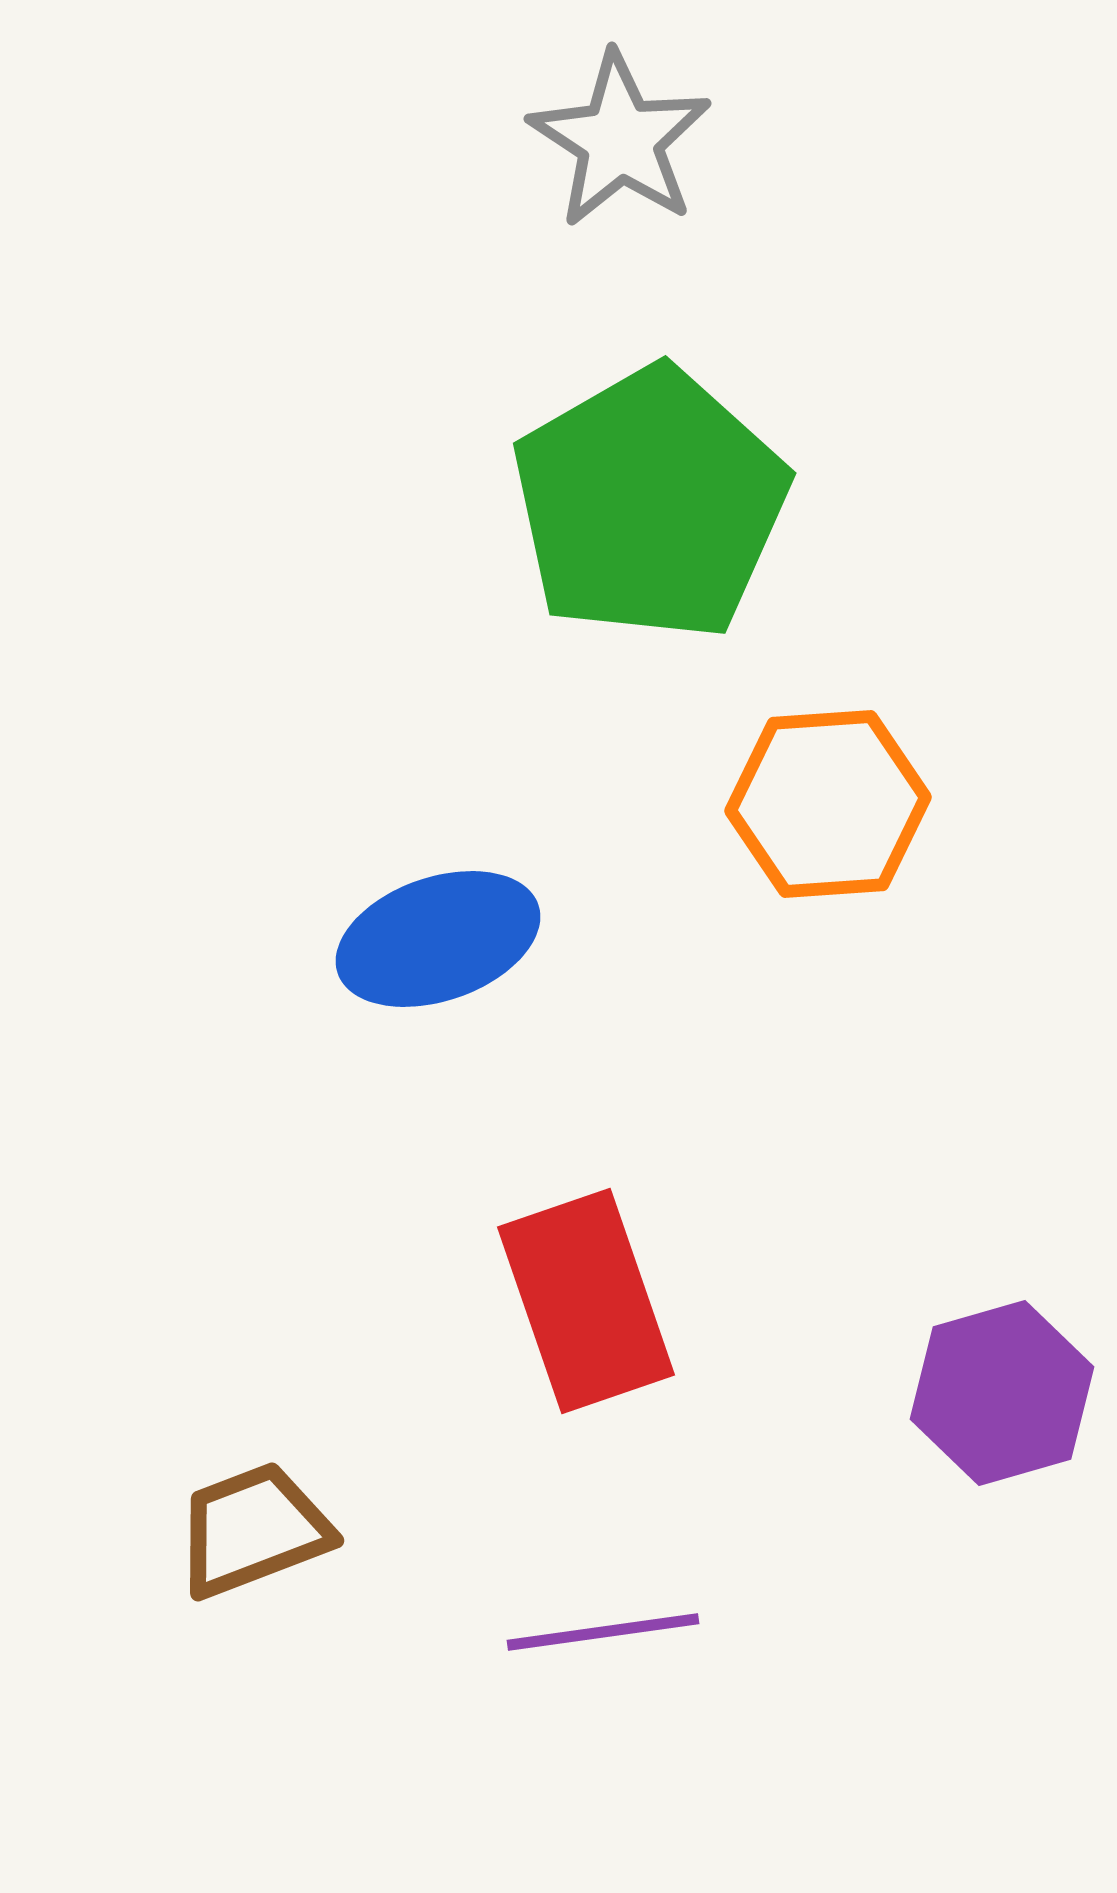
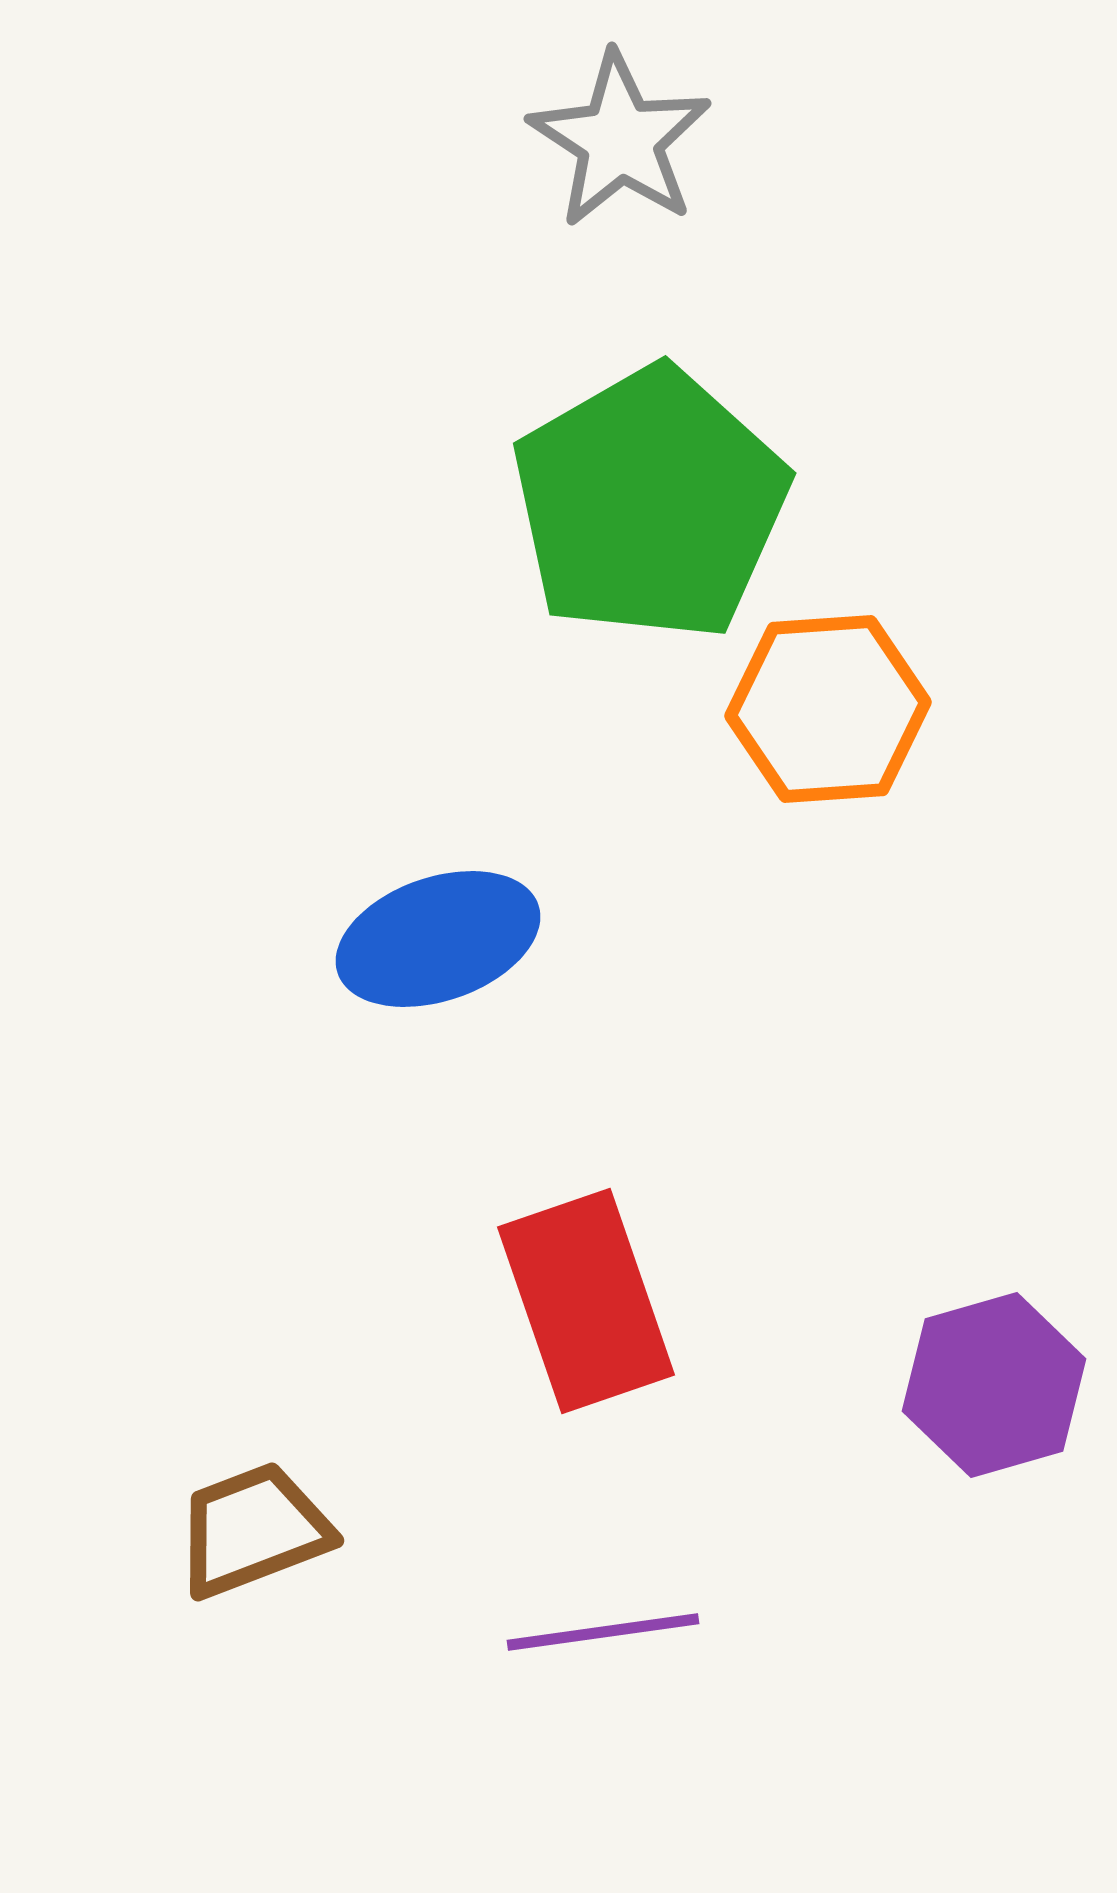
orange hexagon: moved 95 px up
purple hexagon: moved 8 px left, 8 px up
